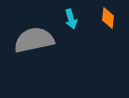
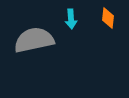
cyan arrow: rotated 12 degrees clockwise
